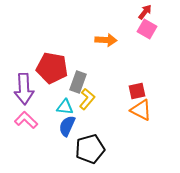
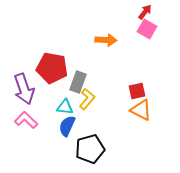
purple arrow: rotated 16 degrees counterclockwise
